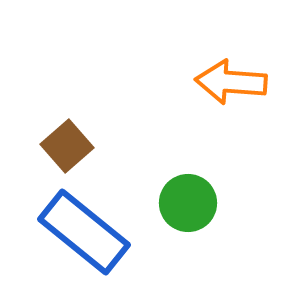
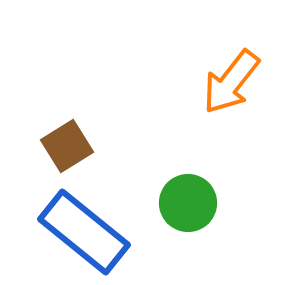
orange arrow: rotated 56 degrees counterclockwise
brown square: rotated 9 degrees clockwise
